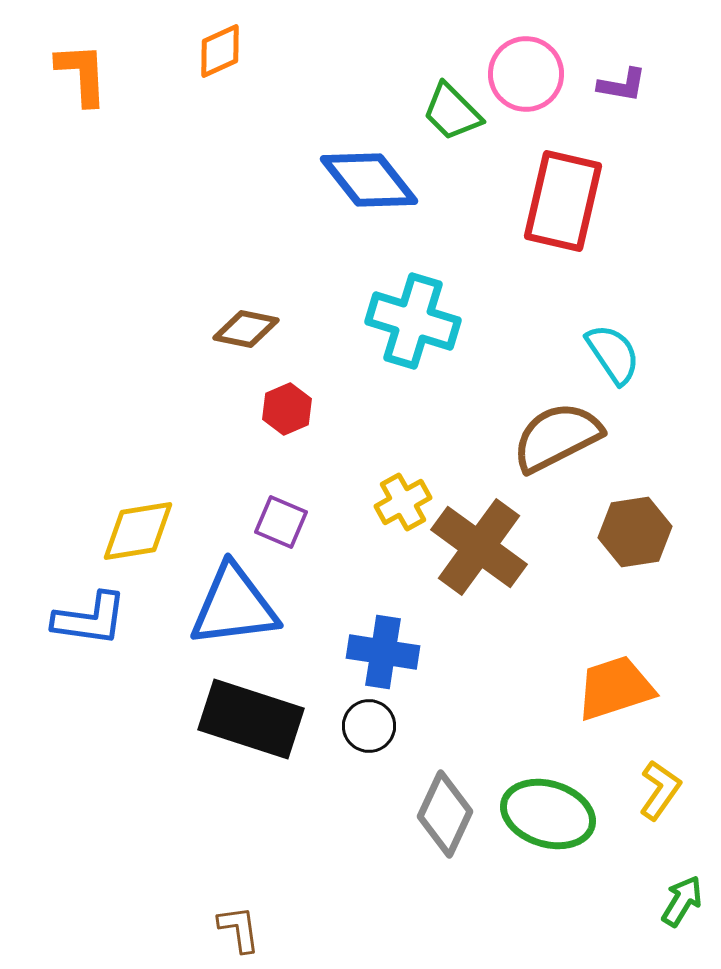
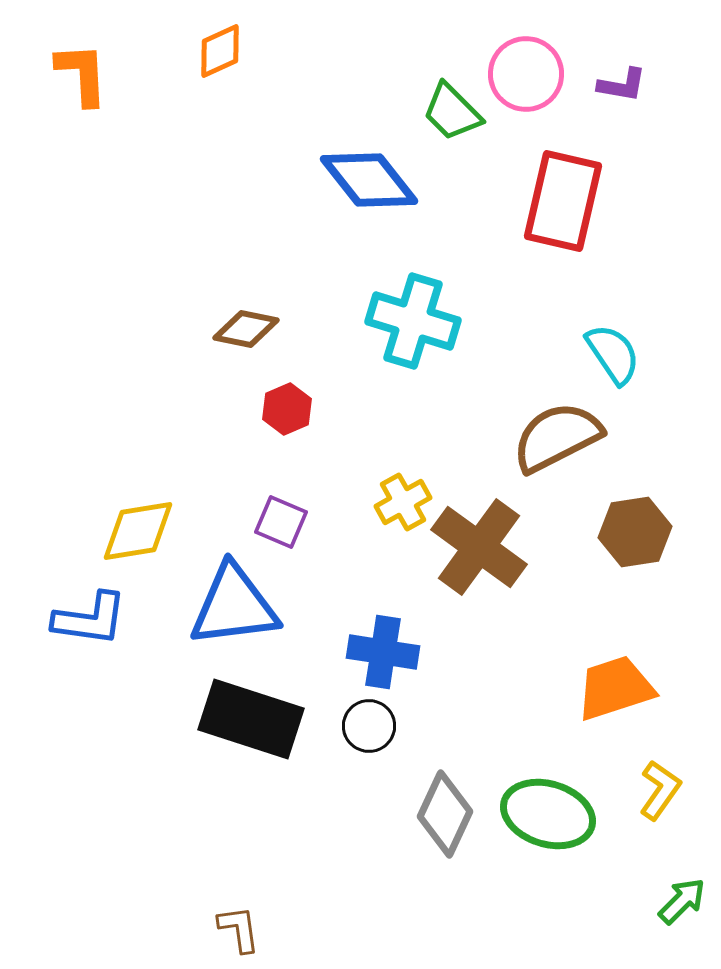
green arrow: rotated 14 degrees clockwise
